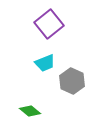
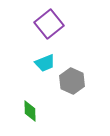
green diamond: rotated 50 degrees clockwise
